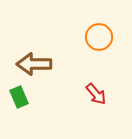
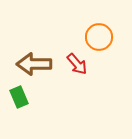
red arrow: moved 19 px left, 30 px up
